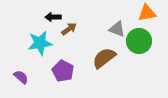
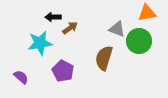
brown arrow: moved 1 px right, 1 px up
brown semicircle: rotated 35 degrees counterclockwise
